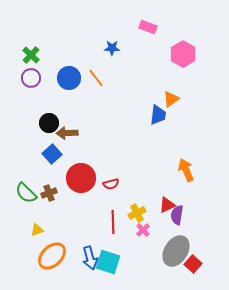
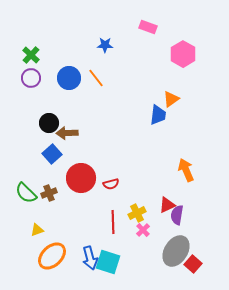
blue star: moved 7 px left, 3 px up
